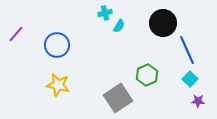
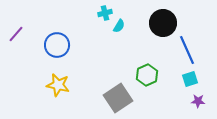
cyan square: rotated 28 degrees clockwise
